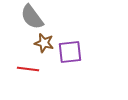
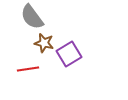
purple square: moved 1 px left, 2 px down; rotated 25 degrees counterclockwise
red line: rotated 15 degrees counterclockwise
